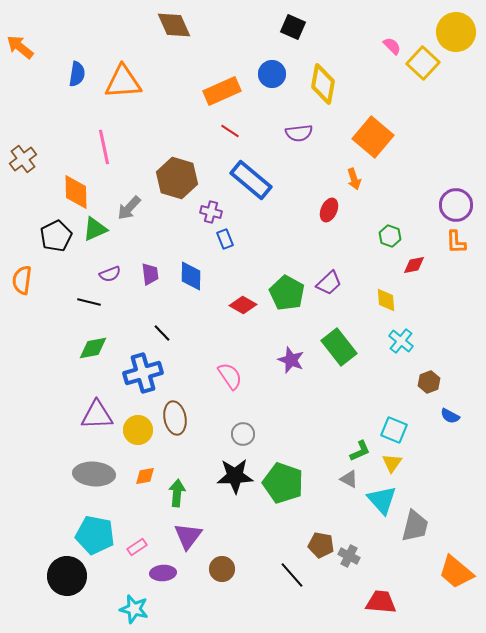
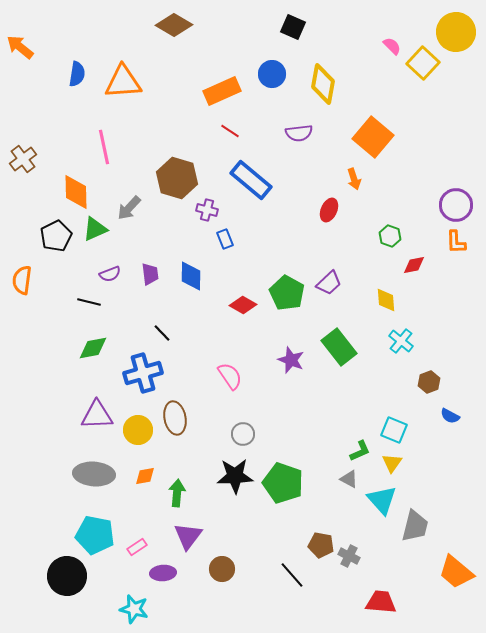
brown diamond at (174, 25): rotated 36 degrees counterclockwise
purple cross at (211, 212): moved 4 px left, 2 px up
